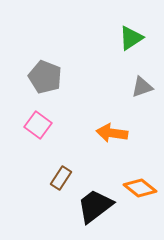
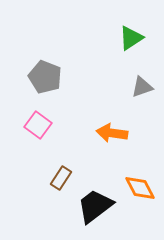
orange diamond: rotated 24 degrees clockwise
